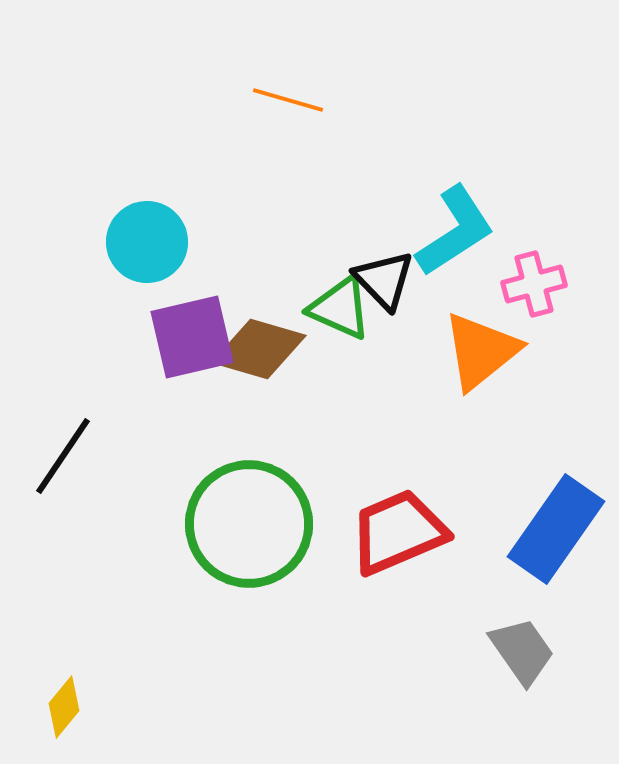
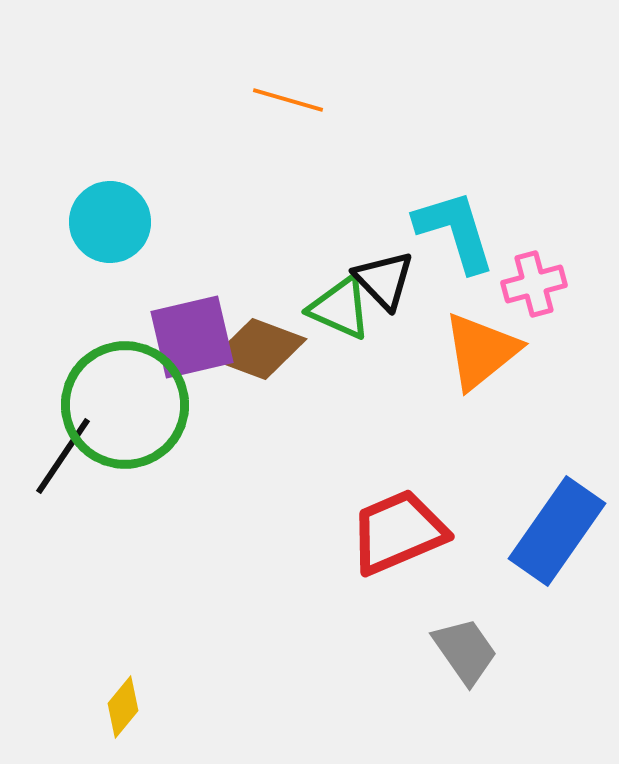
cyan L-shape: rotated 74 degrees counterclockwise
cyan circle: moved 37 px left, 20 px up
brown diamond: rotated 4 degrees clockwise
green circle: moved 124 px left, 119 px up
blue rectangle: moved 1 px right, 2 px down
gray trapezoid: moved 57 px left
yellow diamond: moved 59 px right
